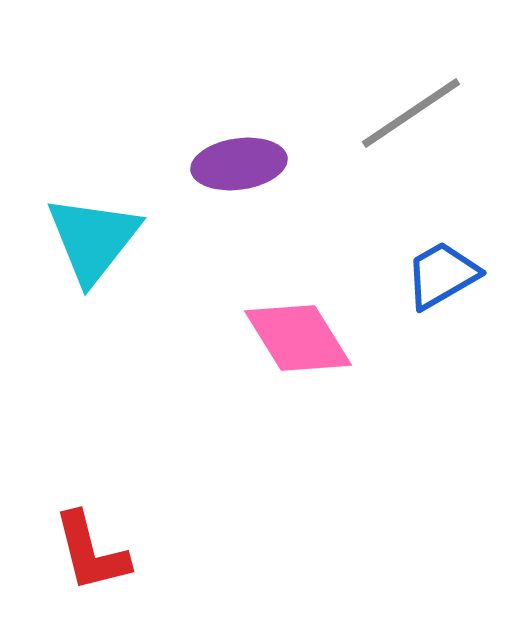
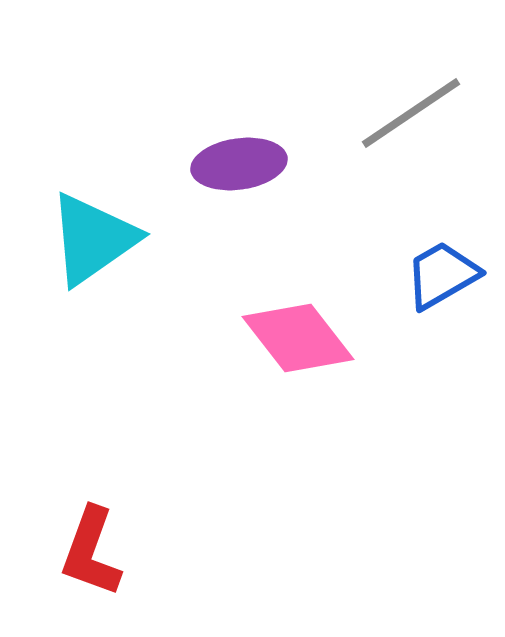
cyan triangle: rotated 17 degrees clockwise
pink diamond: rotated 6 degrees counterclockwise
red L-shape: rotated 34 degrees clockwise
